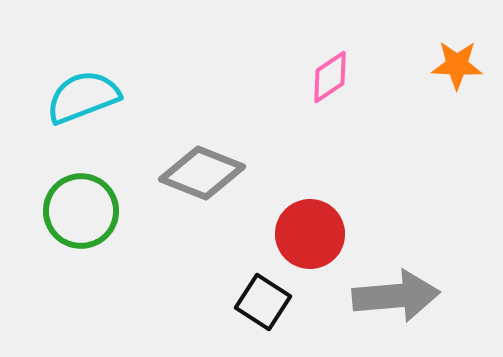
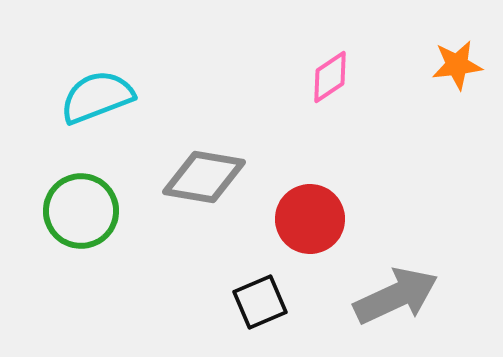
orange star: rotated 9 degrees counterclockwise
cyan semicircle: moved 14 px right
gray diamond: moved 2 px right, 4 px down; rotated 12 degrees counterclockwise
red circle: moved 15 px up
gray arrow: rotated 20 degrees counterclockwise
black square: moved 3 px left; rotated 34 degrees clockwise
